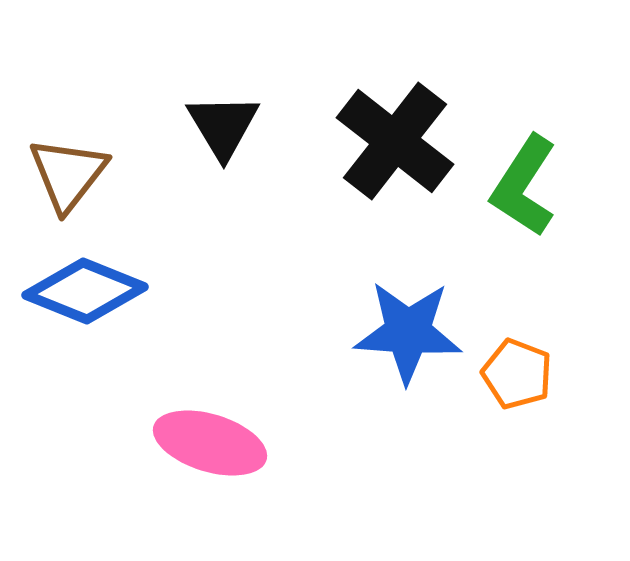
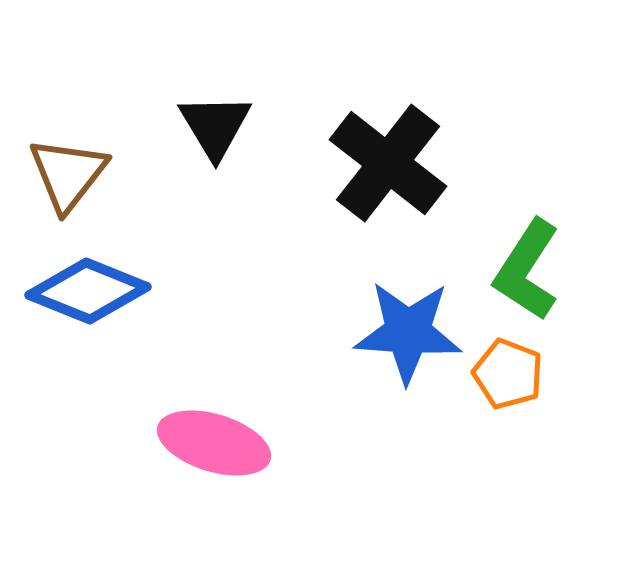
black triangle: moved 8 px left
black cross: moved 7 px left, 22 px down
green L-shape: moved 3 px right, 84 px down
blue diamond: moved 3 px right
orange pentagon: moved 9 px left
pink ellipse: moved 4 px right
